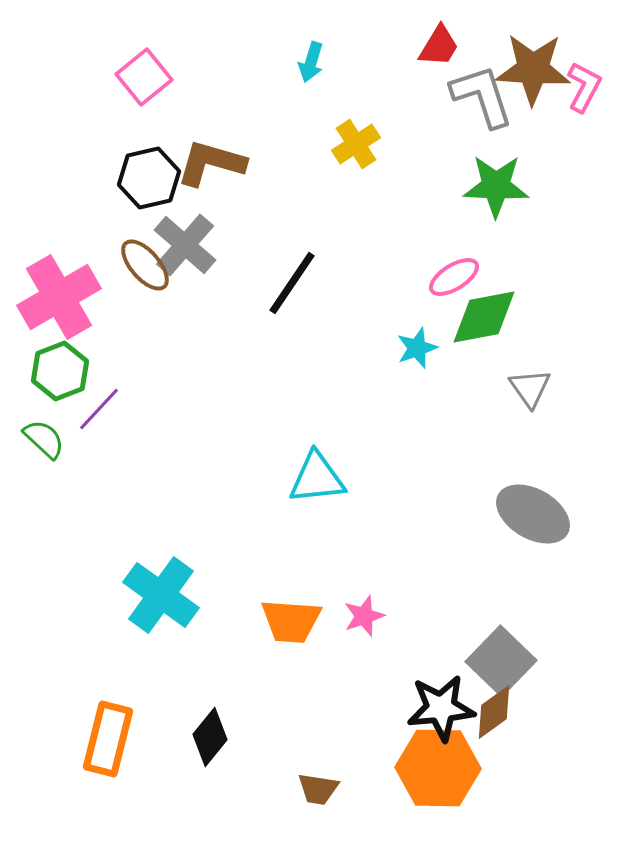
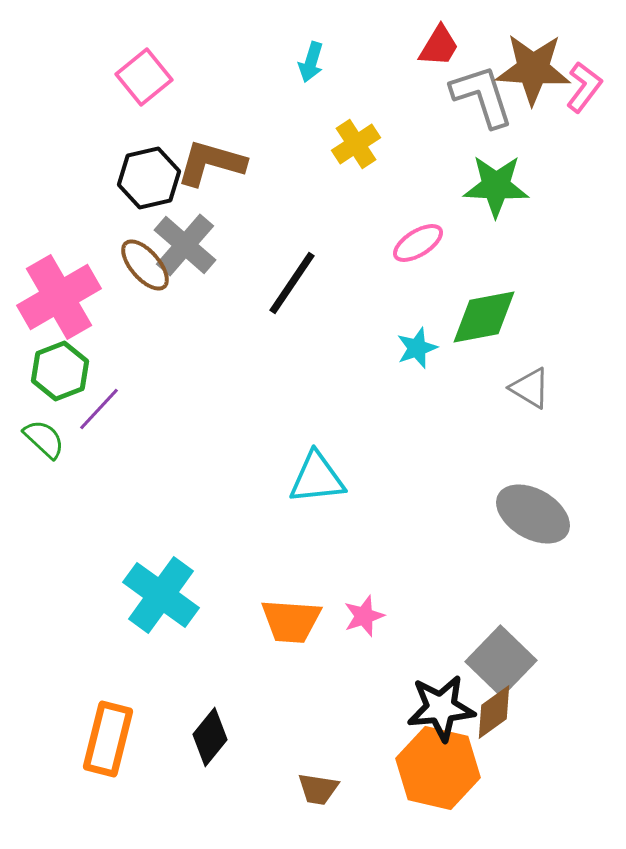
pink L-shape: rotated 9 degrees clockwise
pink ellipse: moved 36 px left, 34 px up
gray triangle: rotated 24 degrees counterclockwise
orange hexagon: rotated 12 degrees clockwise
